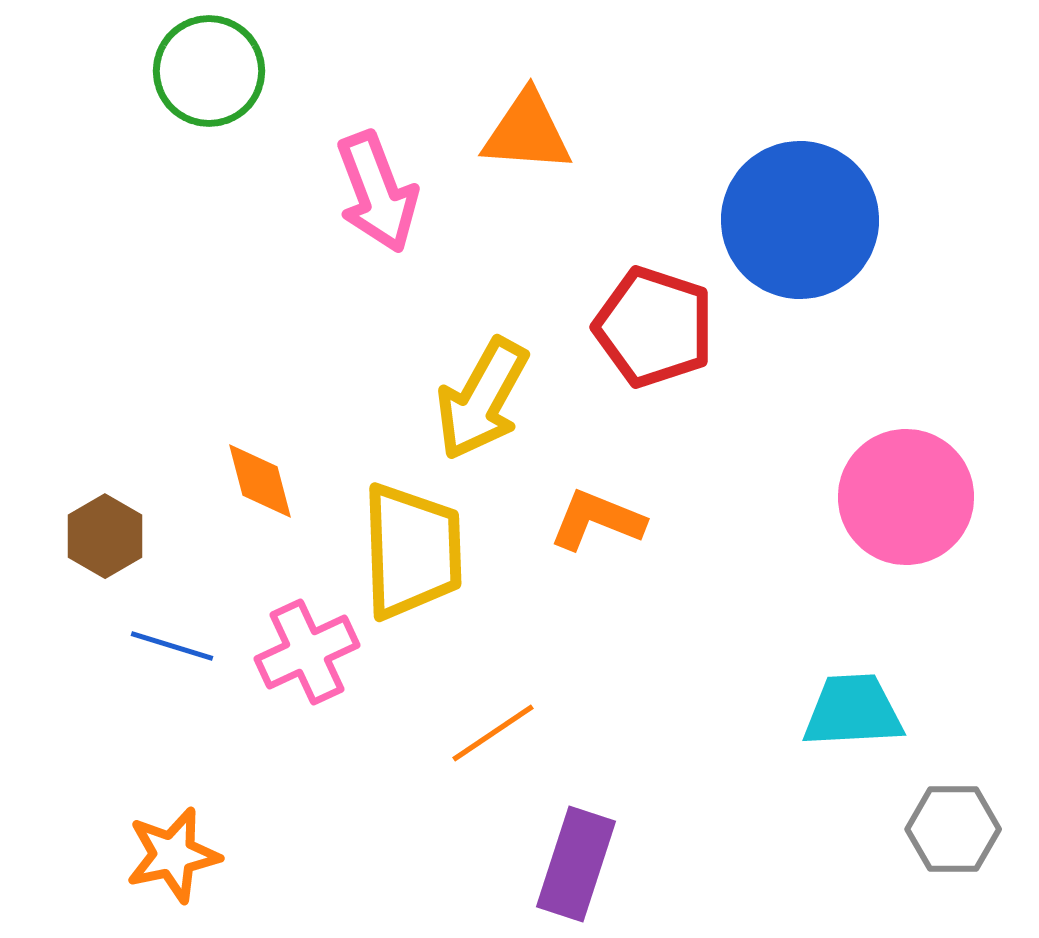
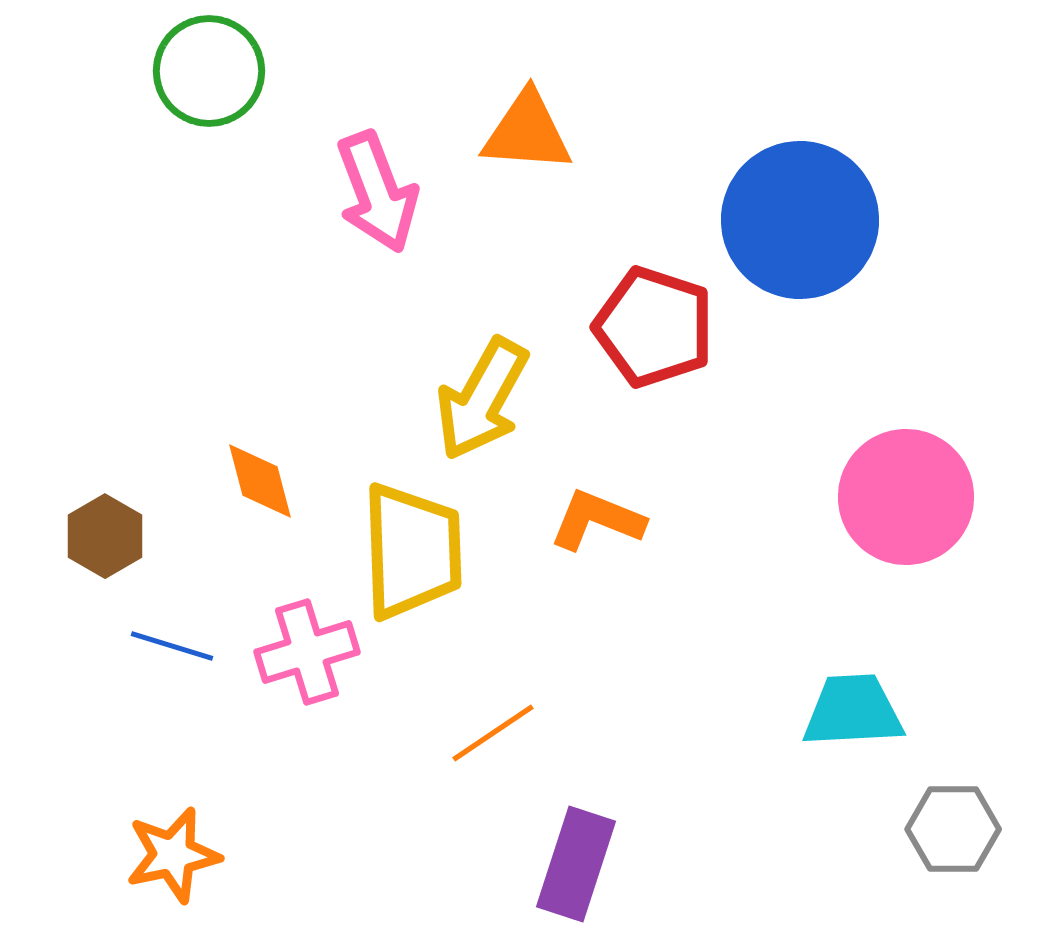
pink cross: rotated 8 degrees clockwise
